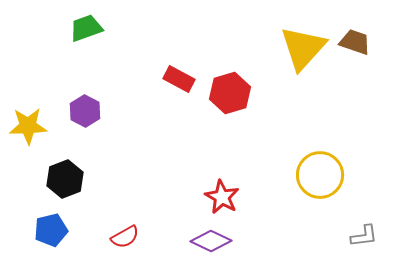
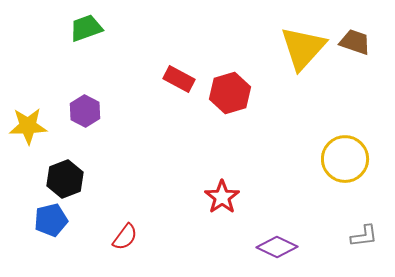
yellow circle: moved 25 px right, 16 px up
red star: rotated 8 degrees clockwise
blue pentagon: moved 10 px up
red semicircle: rotated 24 degrees counterclockwise
purple diamond: moved 66 px right, 6 px down
